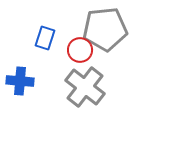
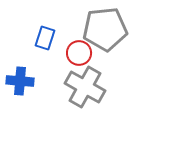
red circle: moved 1 px left, 3 px down
gray cross: rotated 9 degrees counterclockwise
